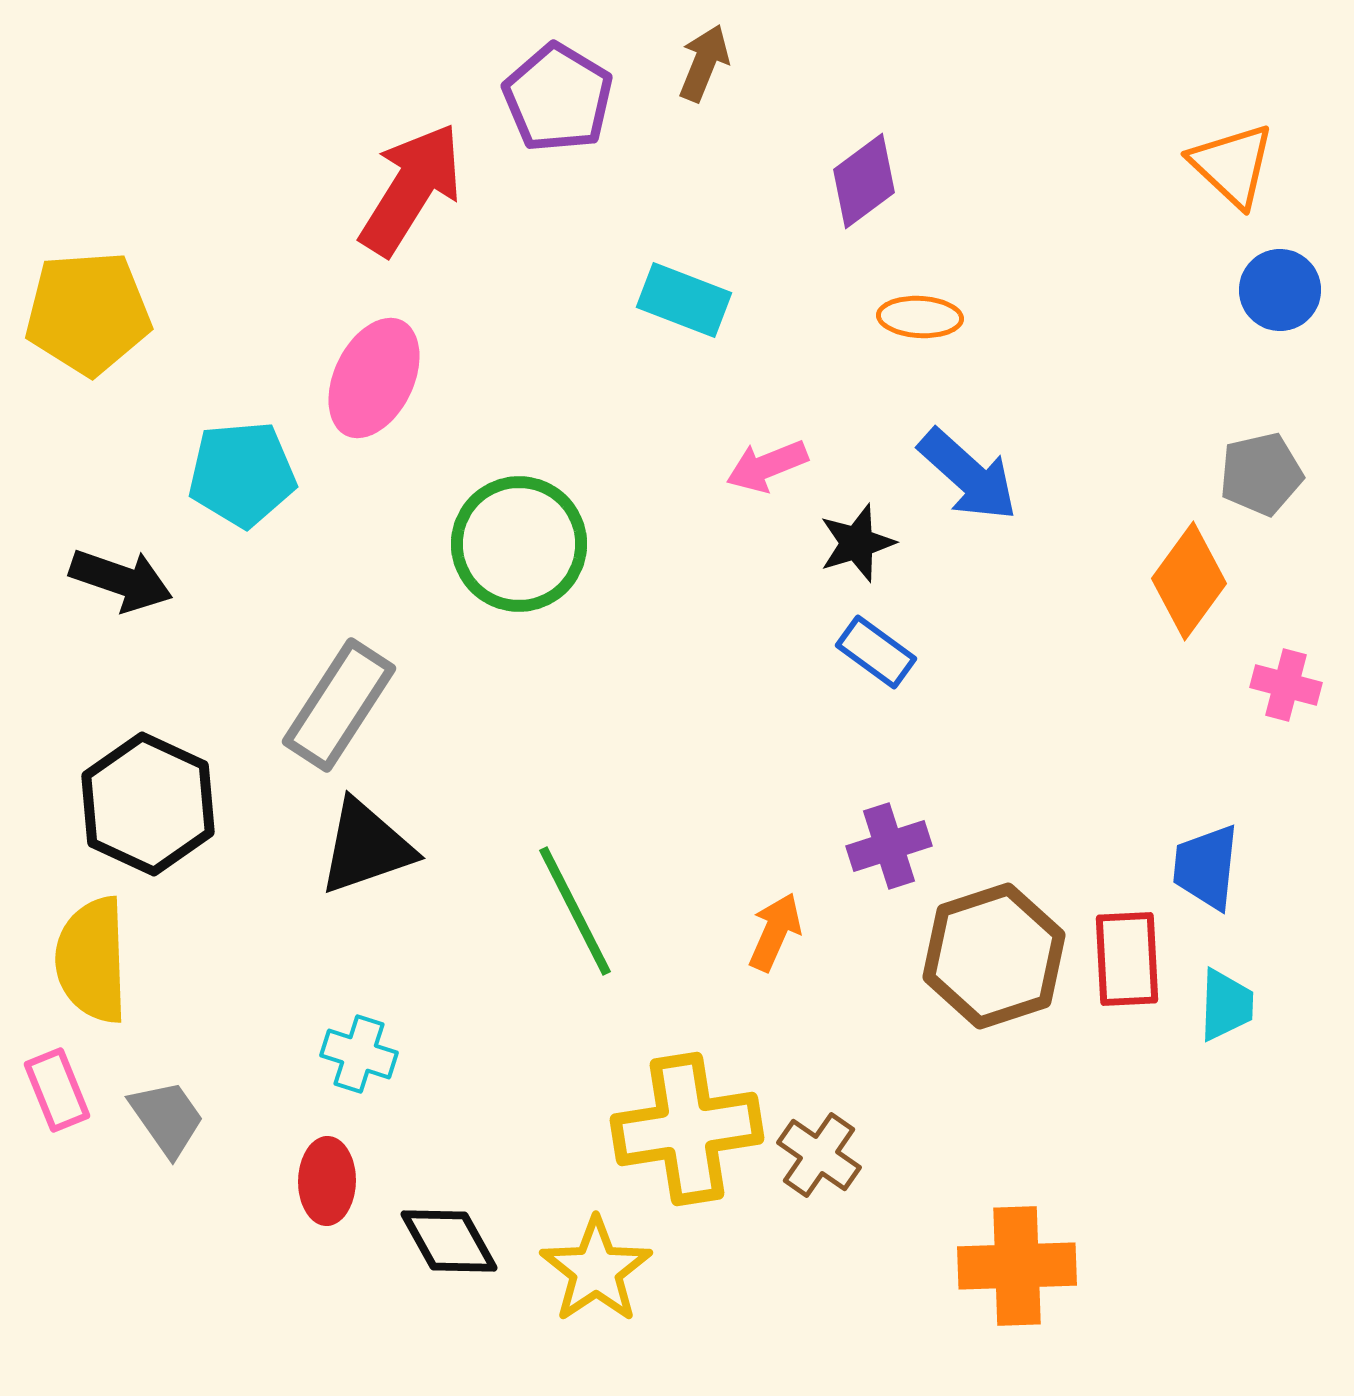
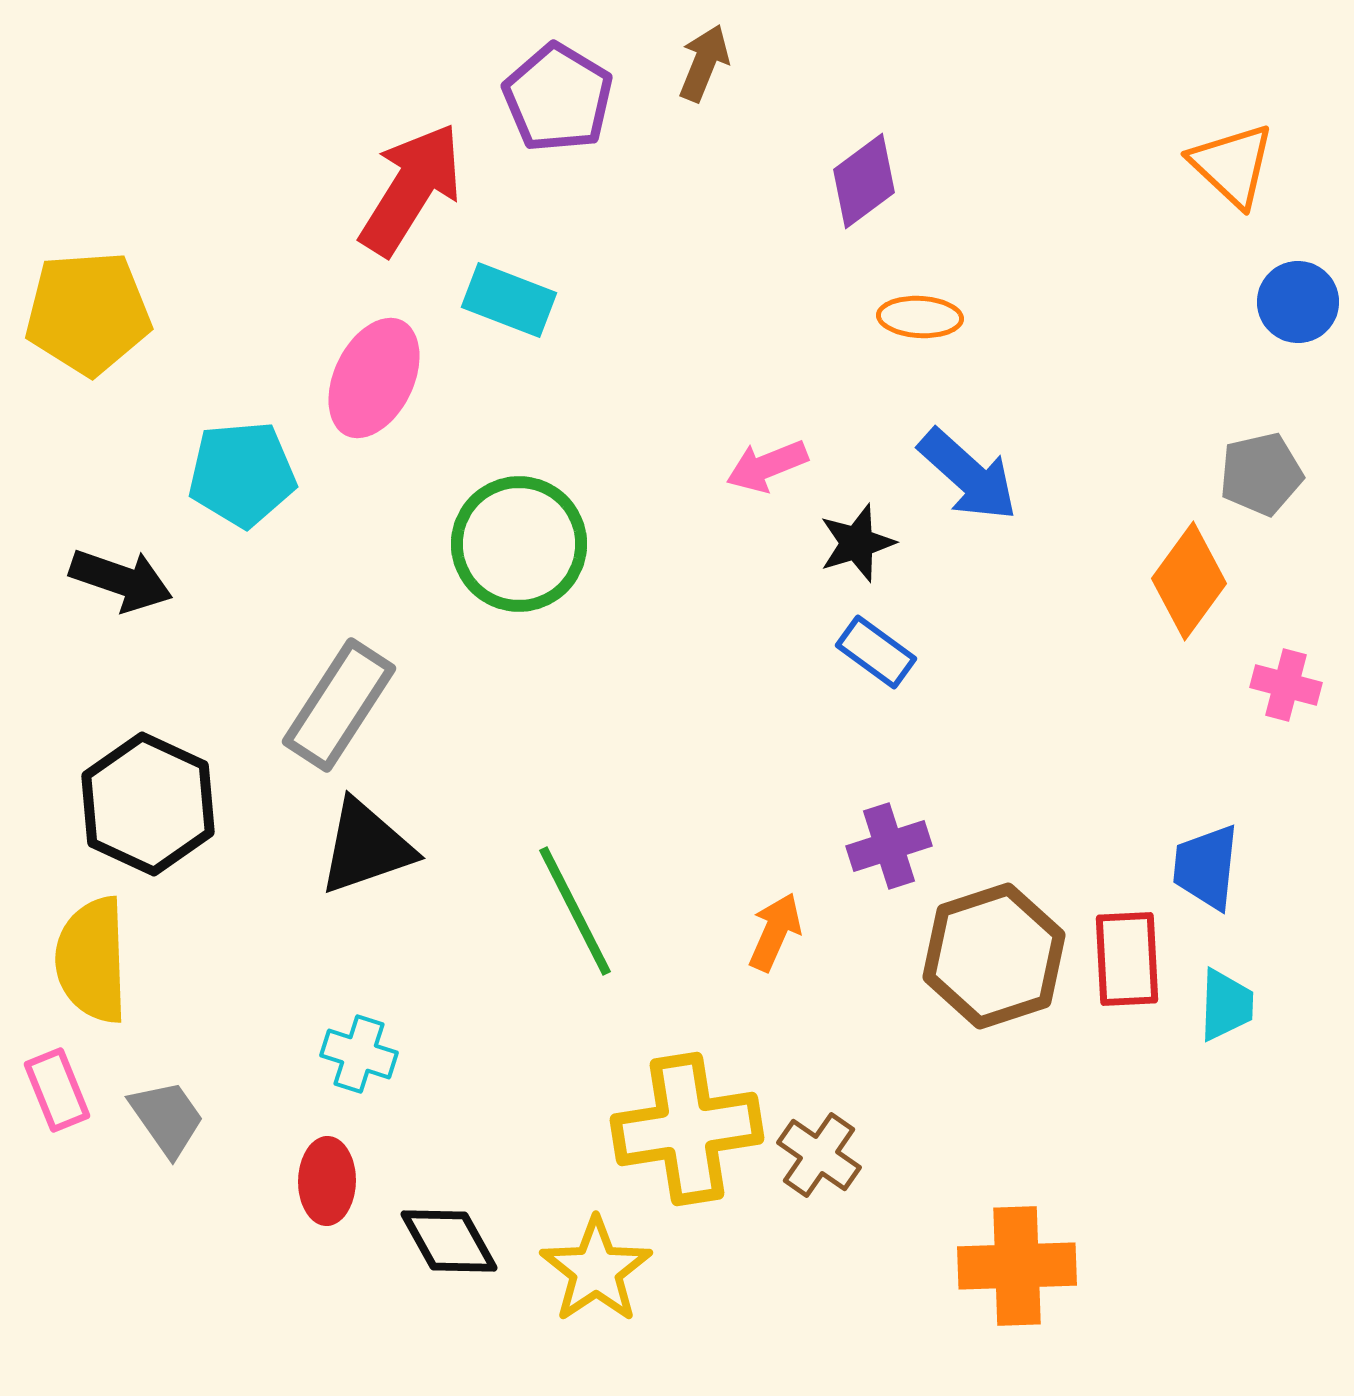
blue circle: moved 18 px right, 12 px down
cyan rectangle: moved 175 px left
